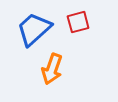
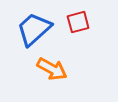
orange arrow: rotated 80 degrees counterclockwise
